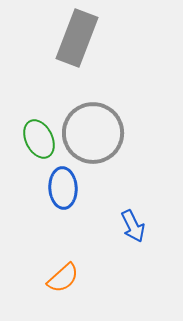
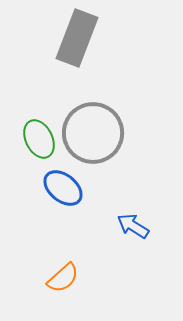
blue ellipse: rotated 48 degrees counterclockwise
blue arrow: rotated 148 degrees clockwise
